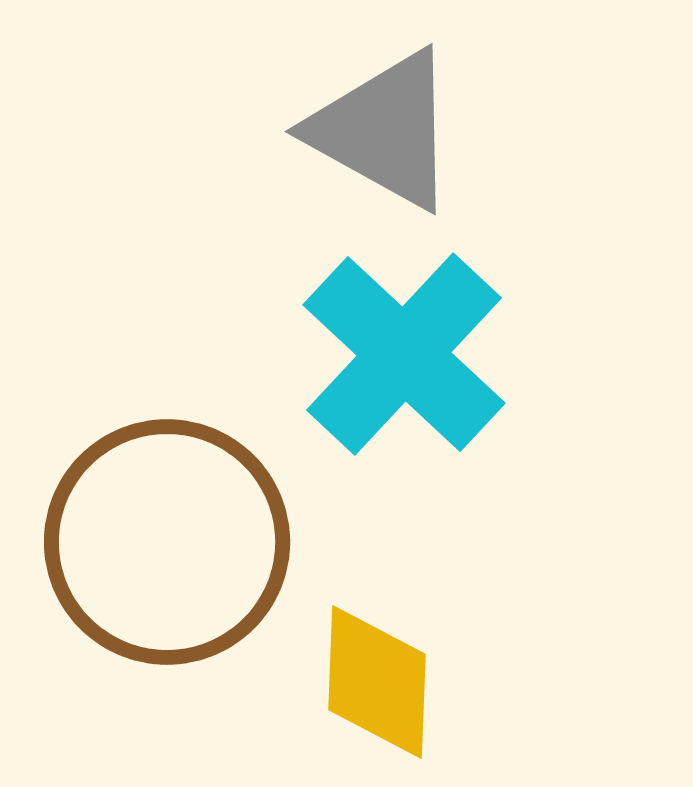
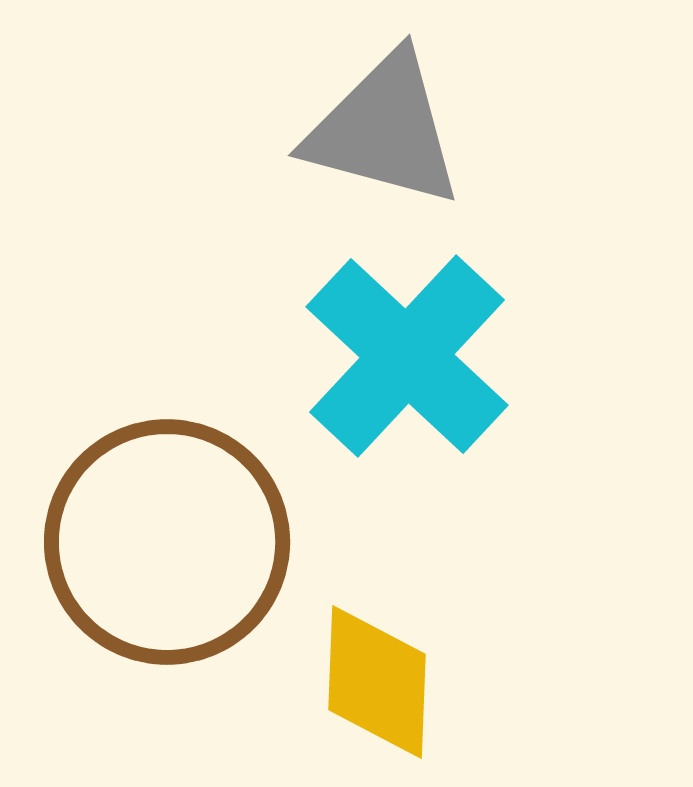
gray triangle: rotated 14 degrees counterclockwise
cyan cross: moved 3 px right, 2 px down
